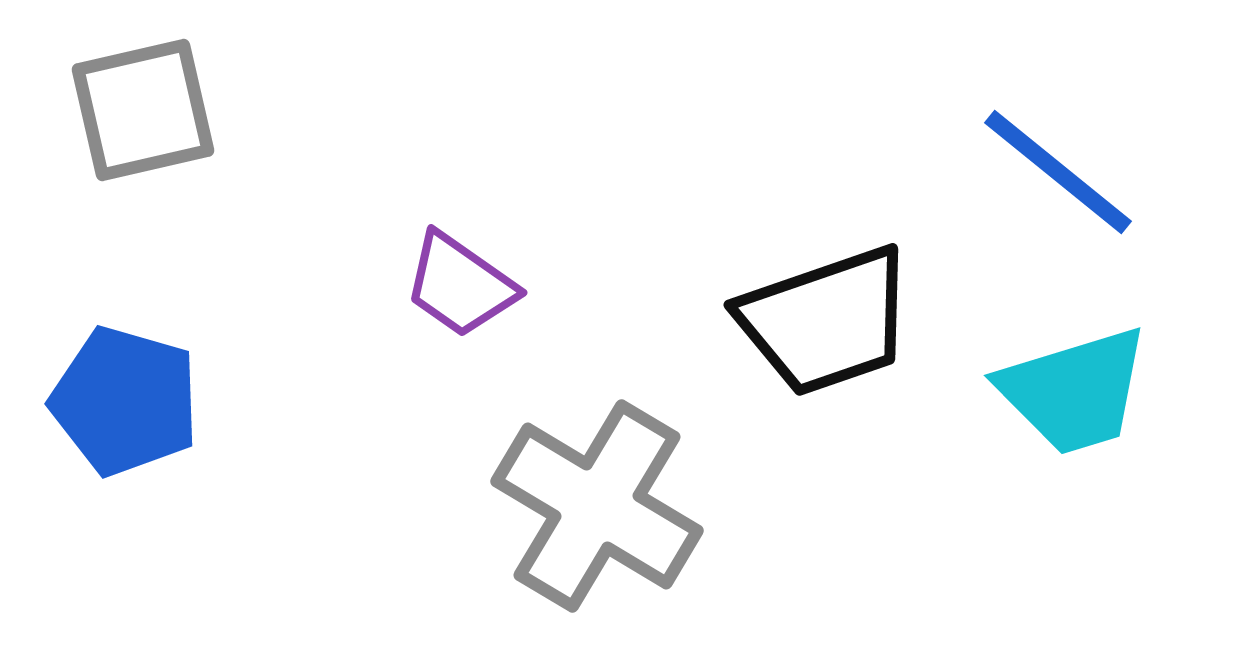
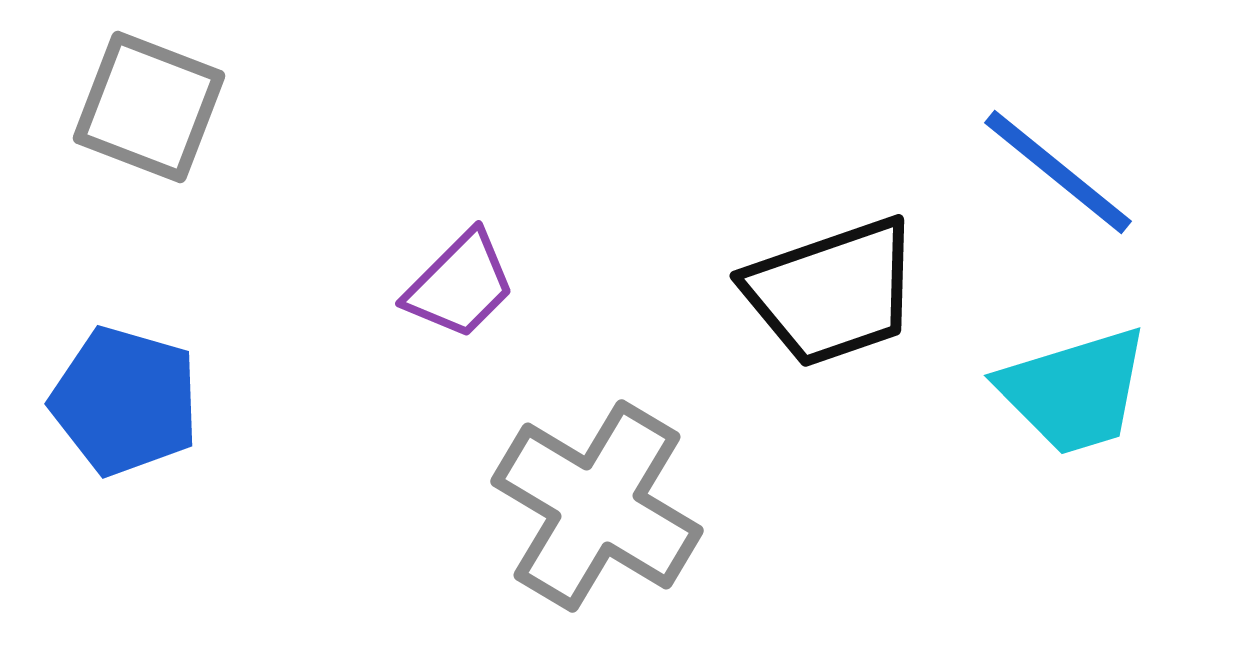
gray square: moved 6 px right, 3 px up; rotated 34 degrees clockwise
purple trapezoid: rotated 80 degrees counterclockwise
black trapezoid: moved 6 px right, 29 px up
